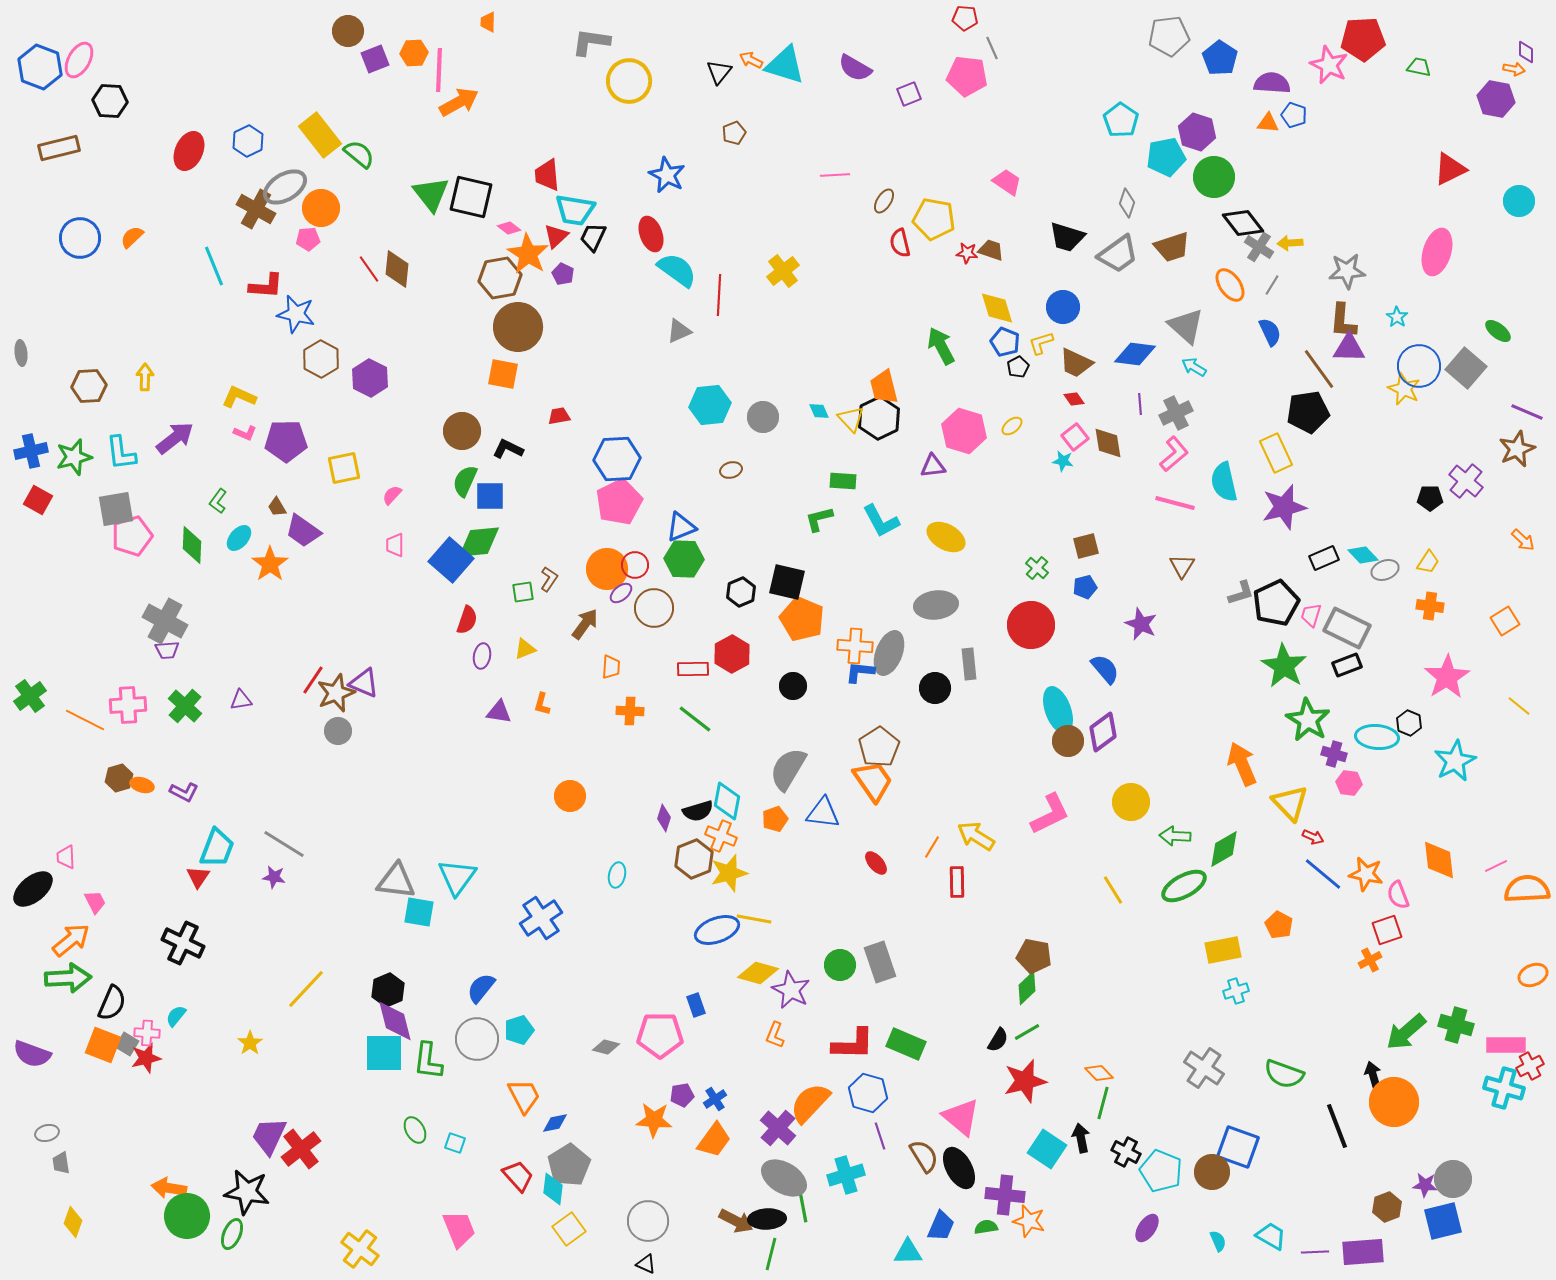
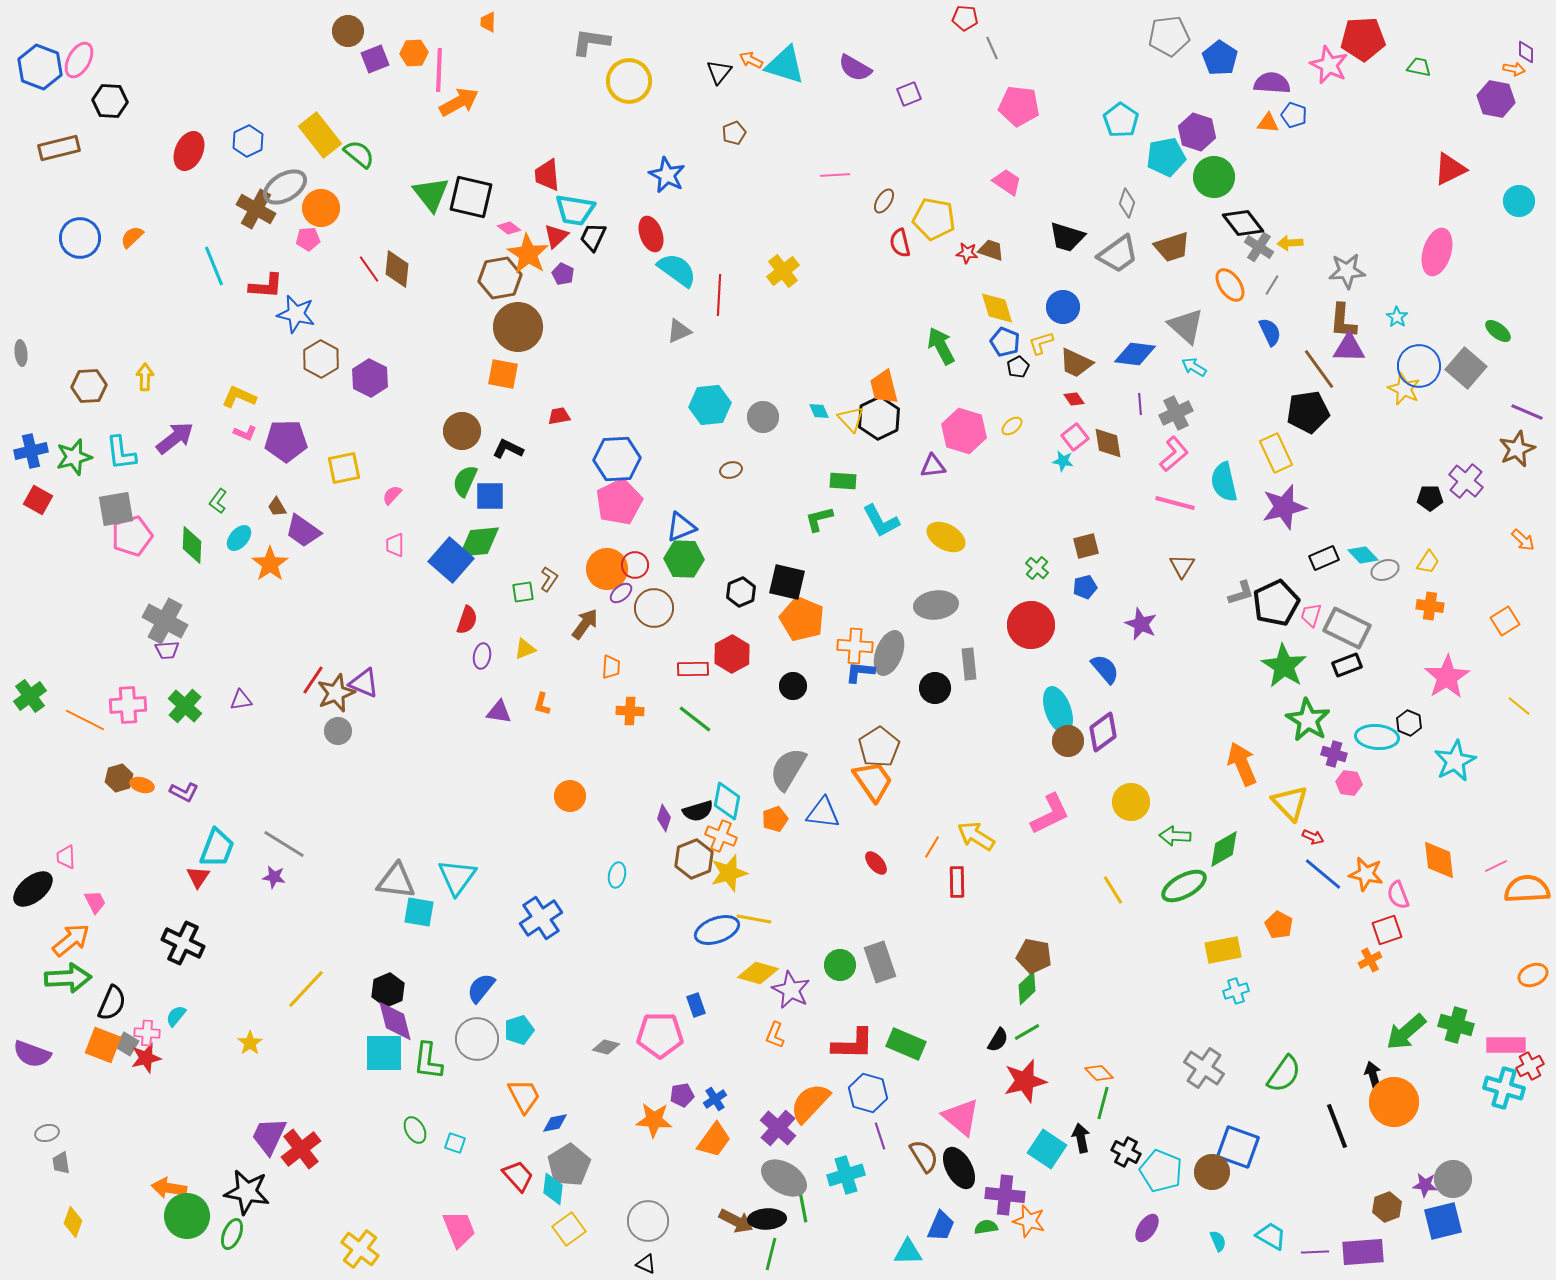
pink pentagon at (967, 76): moved 52 px right, 30 px down
green semicircle at (1284, 1074): rotated 75 degrees counterclockwise
